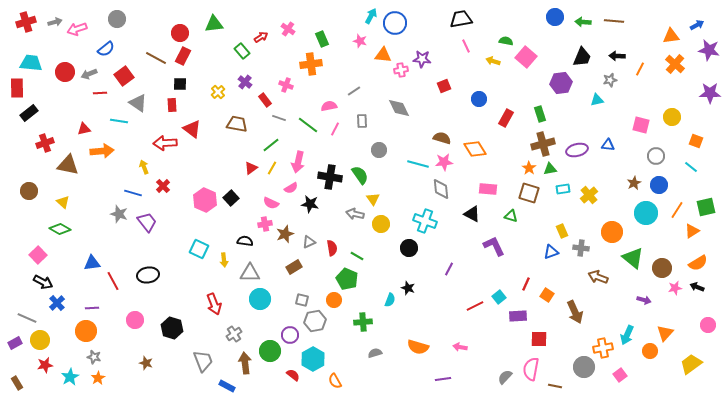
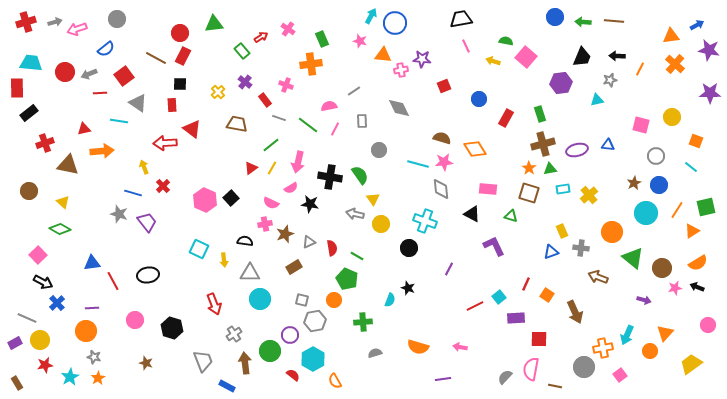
purple rectangle at (518, 316): moved 2 px left, 2 px down
